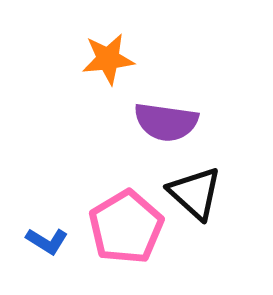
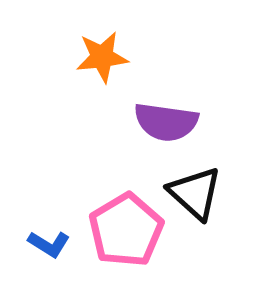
orange star: moved 6 px left, 2 px up
pink pentagon: moved 3 px down
blue L-shape: moved 2 px right, 3 px down
